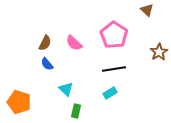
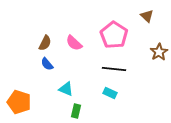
brown triangle: moved 6 px down
black line: rotated 15 degrees clockwise
cyan triangle: rotated 21 degrees counterclockwise
cyan rectangle: rotated 56 degrees clockwise
